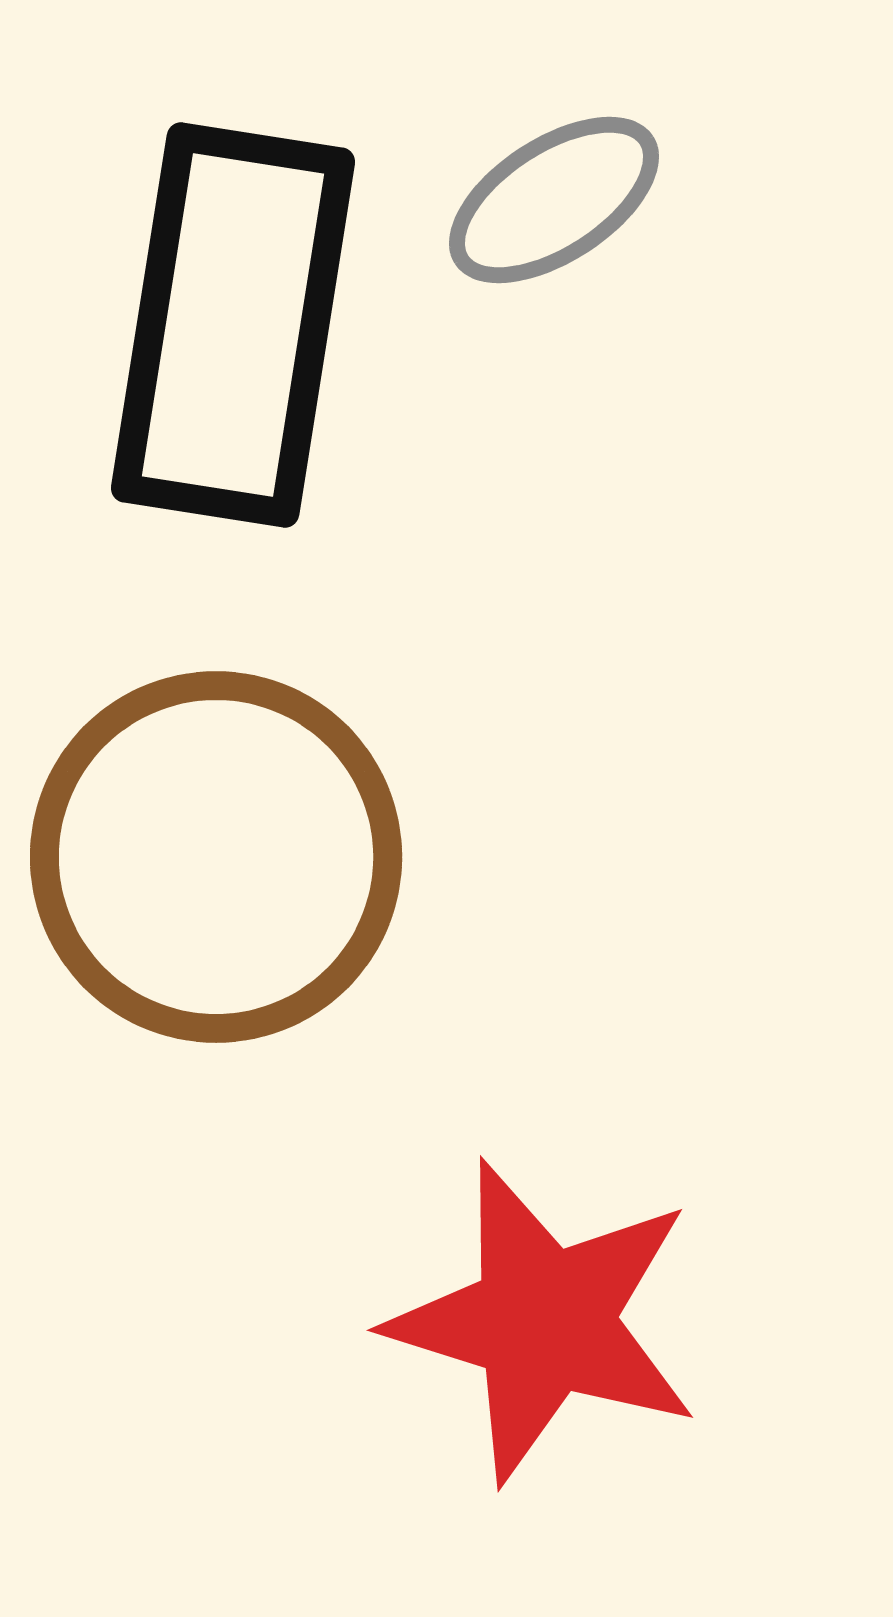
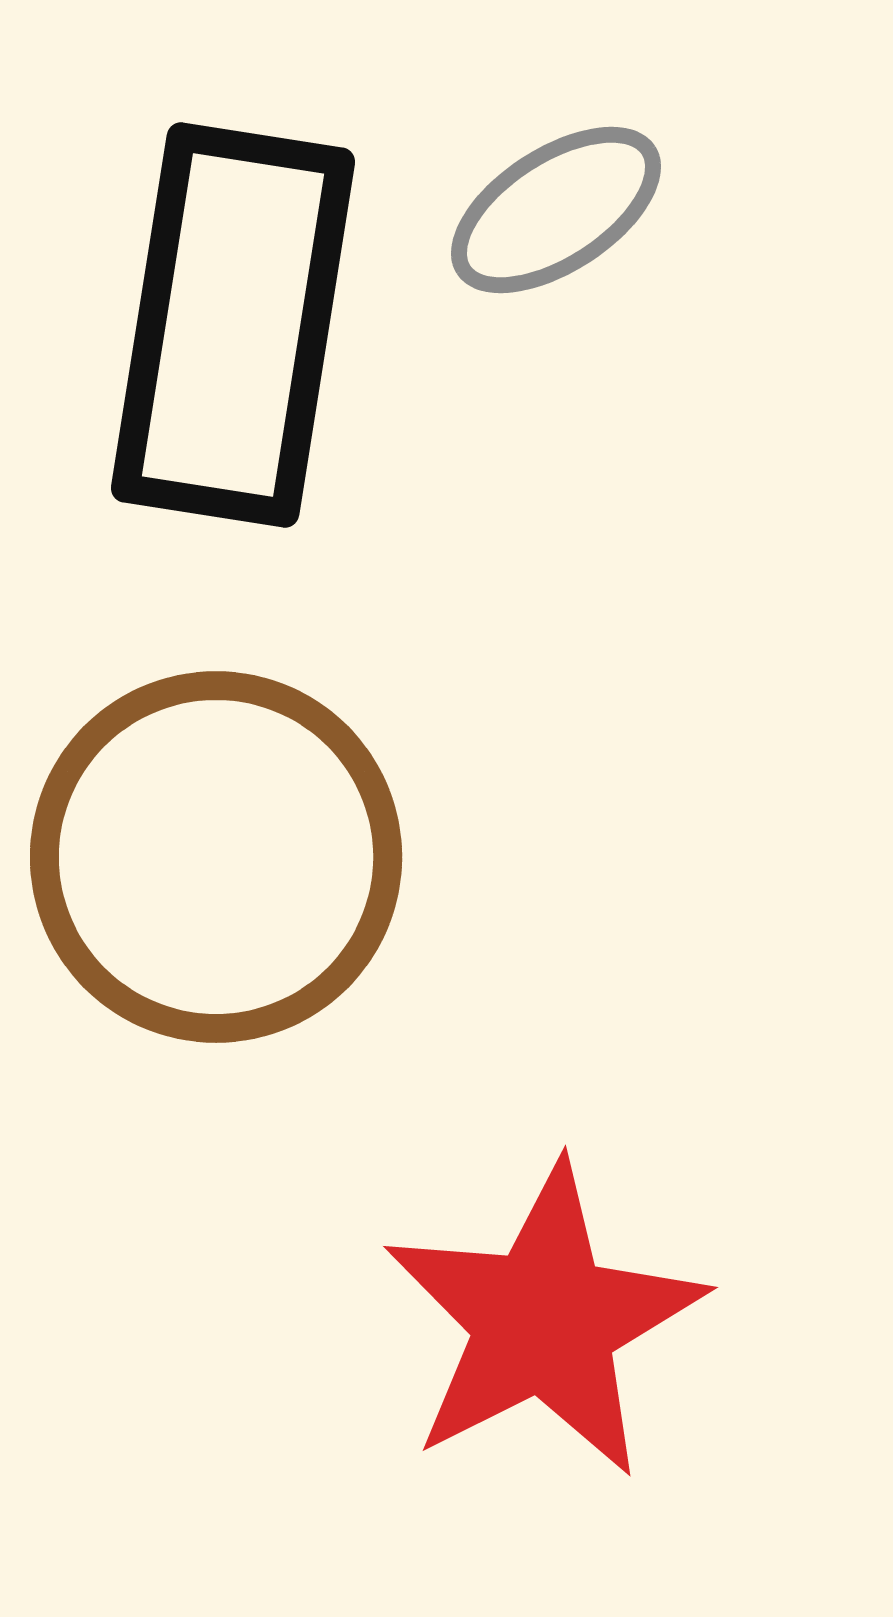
gray ellipse: moved 2 px right, 10 px down
red star: rotated 28 degrees clockwise
